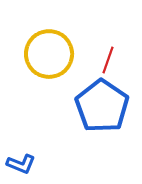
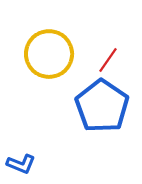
red line: rotated 16 degrees clockwise
